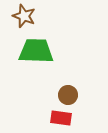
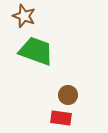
green trapezoid: rotated 18 degrees clockwise
